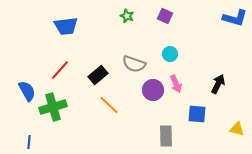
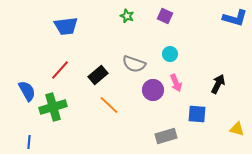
pink arrow: moved 1 px up
gray rectangle: rotated 75 degrees clockwise
